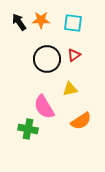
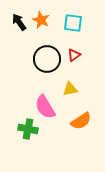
orange star: rotated 24 degrees clockwise
pink semicircle: moved 1 px right
